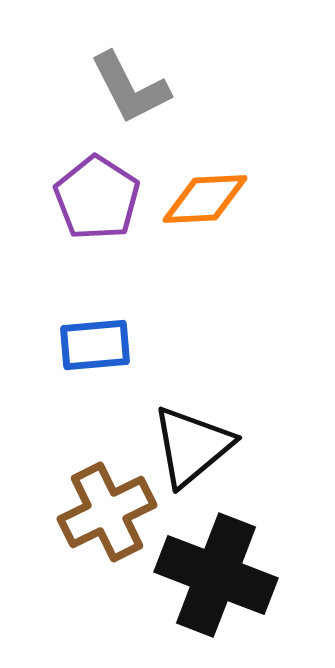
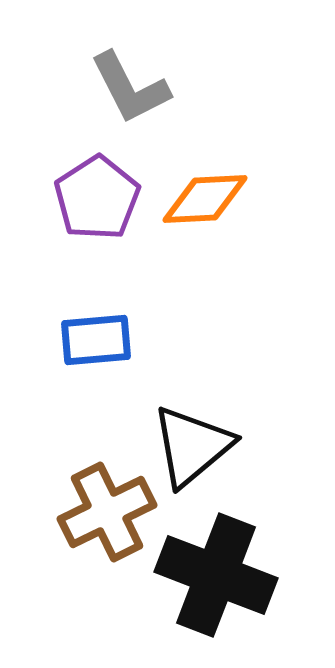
purple pentagon: rotated 6 degrees clockwise
blue rectangle: moved 1 px right, 5 px up
